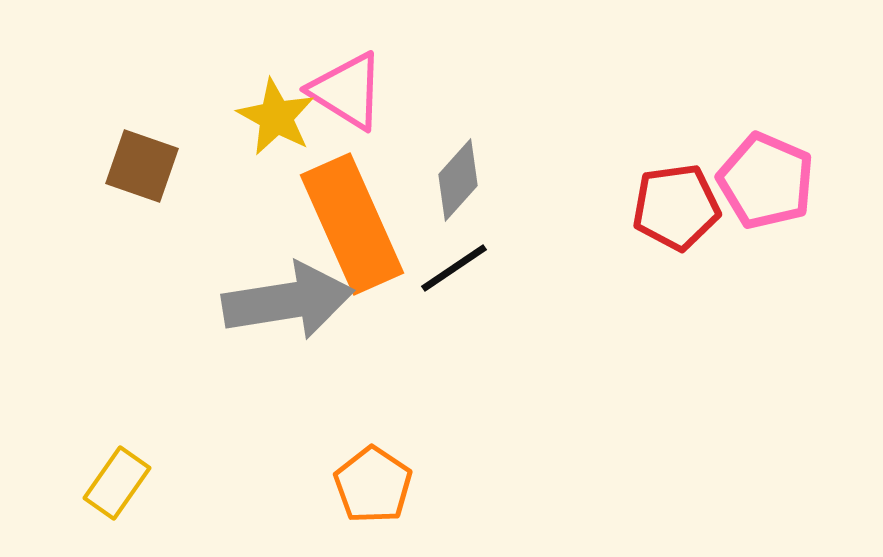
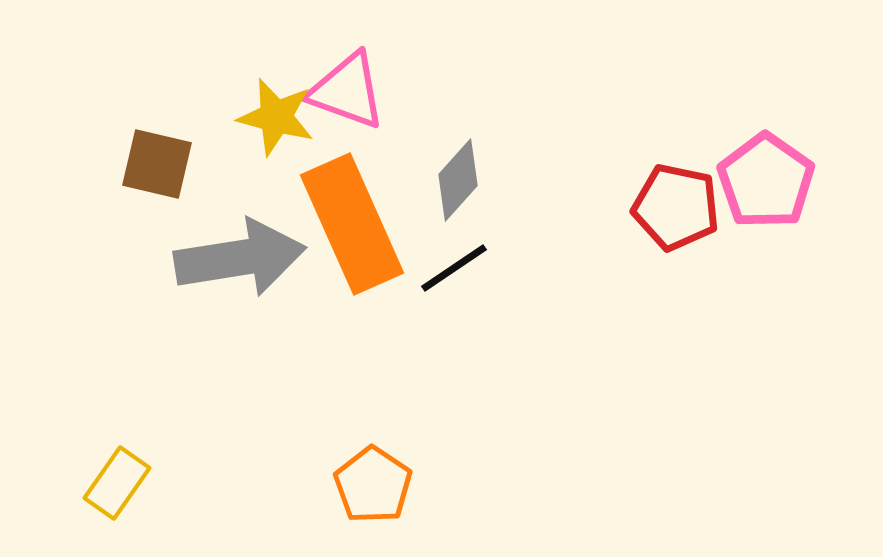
pink triangle: rotated 12 degrees counterclockwise
yellow star: rotated 14 degrees counterclockwise
brown square: moved 15 px right, 2 px up; rotated 6 degrees counterclockwise
pink pentagon: rotated 12 degrees clockwise
red pentagon: rotated 20 degrees clockwise
gray arrow: moved 48 px left, 43 px up
